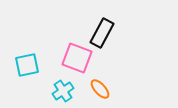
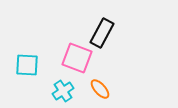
cyan square: rotated 15 degrees clockwise
